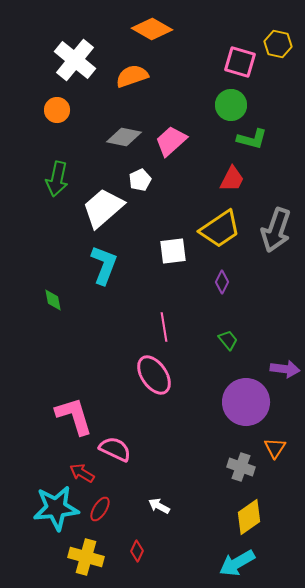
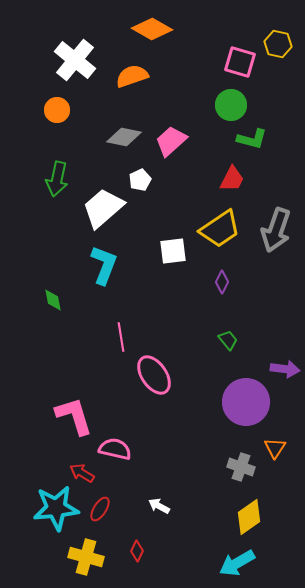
pink line: moved 43 px left, 10 px down
pink semicircle: rotated 12 degrees counterclockwise
